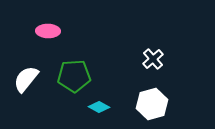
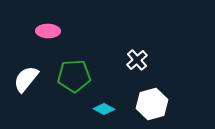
white cross: moved 16 px left, 1 px down
cyan diamond: moved 5 px right, 2 px down
